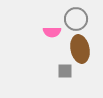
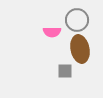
gray circle: moved 1 px right, 1 px down
